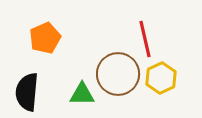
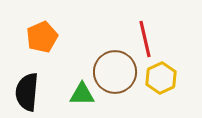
orange pentagon: moved 3 px left, 1 px up
brown circle: moved 3 px left, 2 px up
